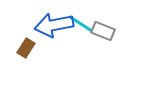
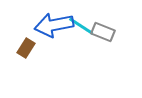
cyan line: moved 2 px down
gray rectangle: moved 1 px down
